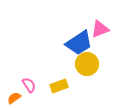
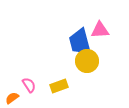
pink triangle: moved 1 px down; rotated 18 degrees clockwise
blue trapezoid: moved 1 px right, 1 px up; rotated 108 degrees clockwise
yellow circle: moved 3 px up
orange semicircle: moved 2 px left
